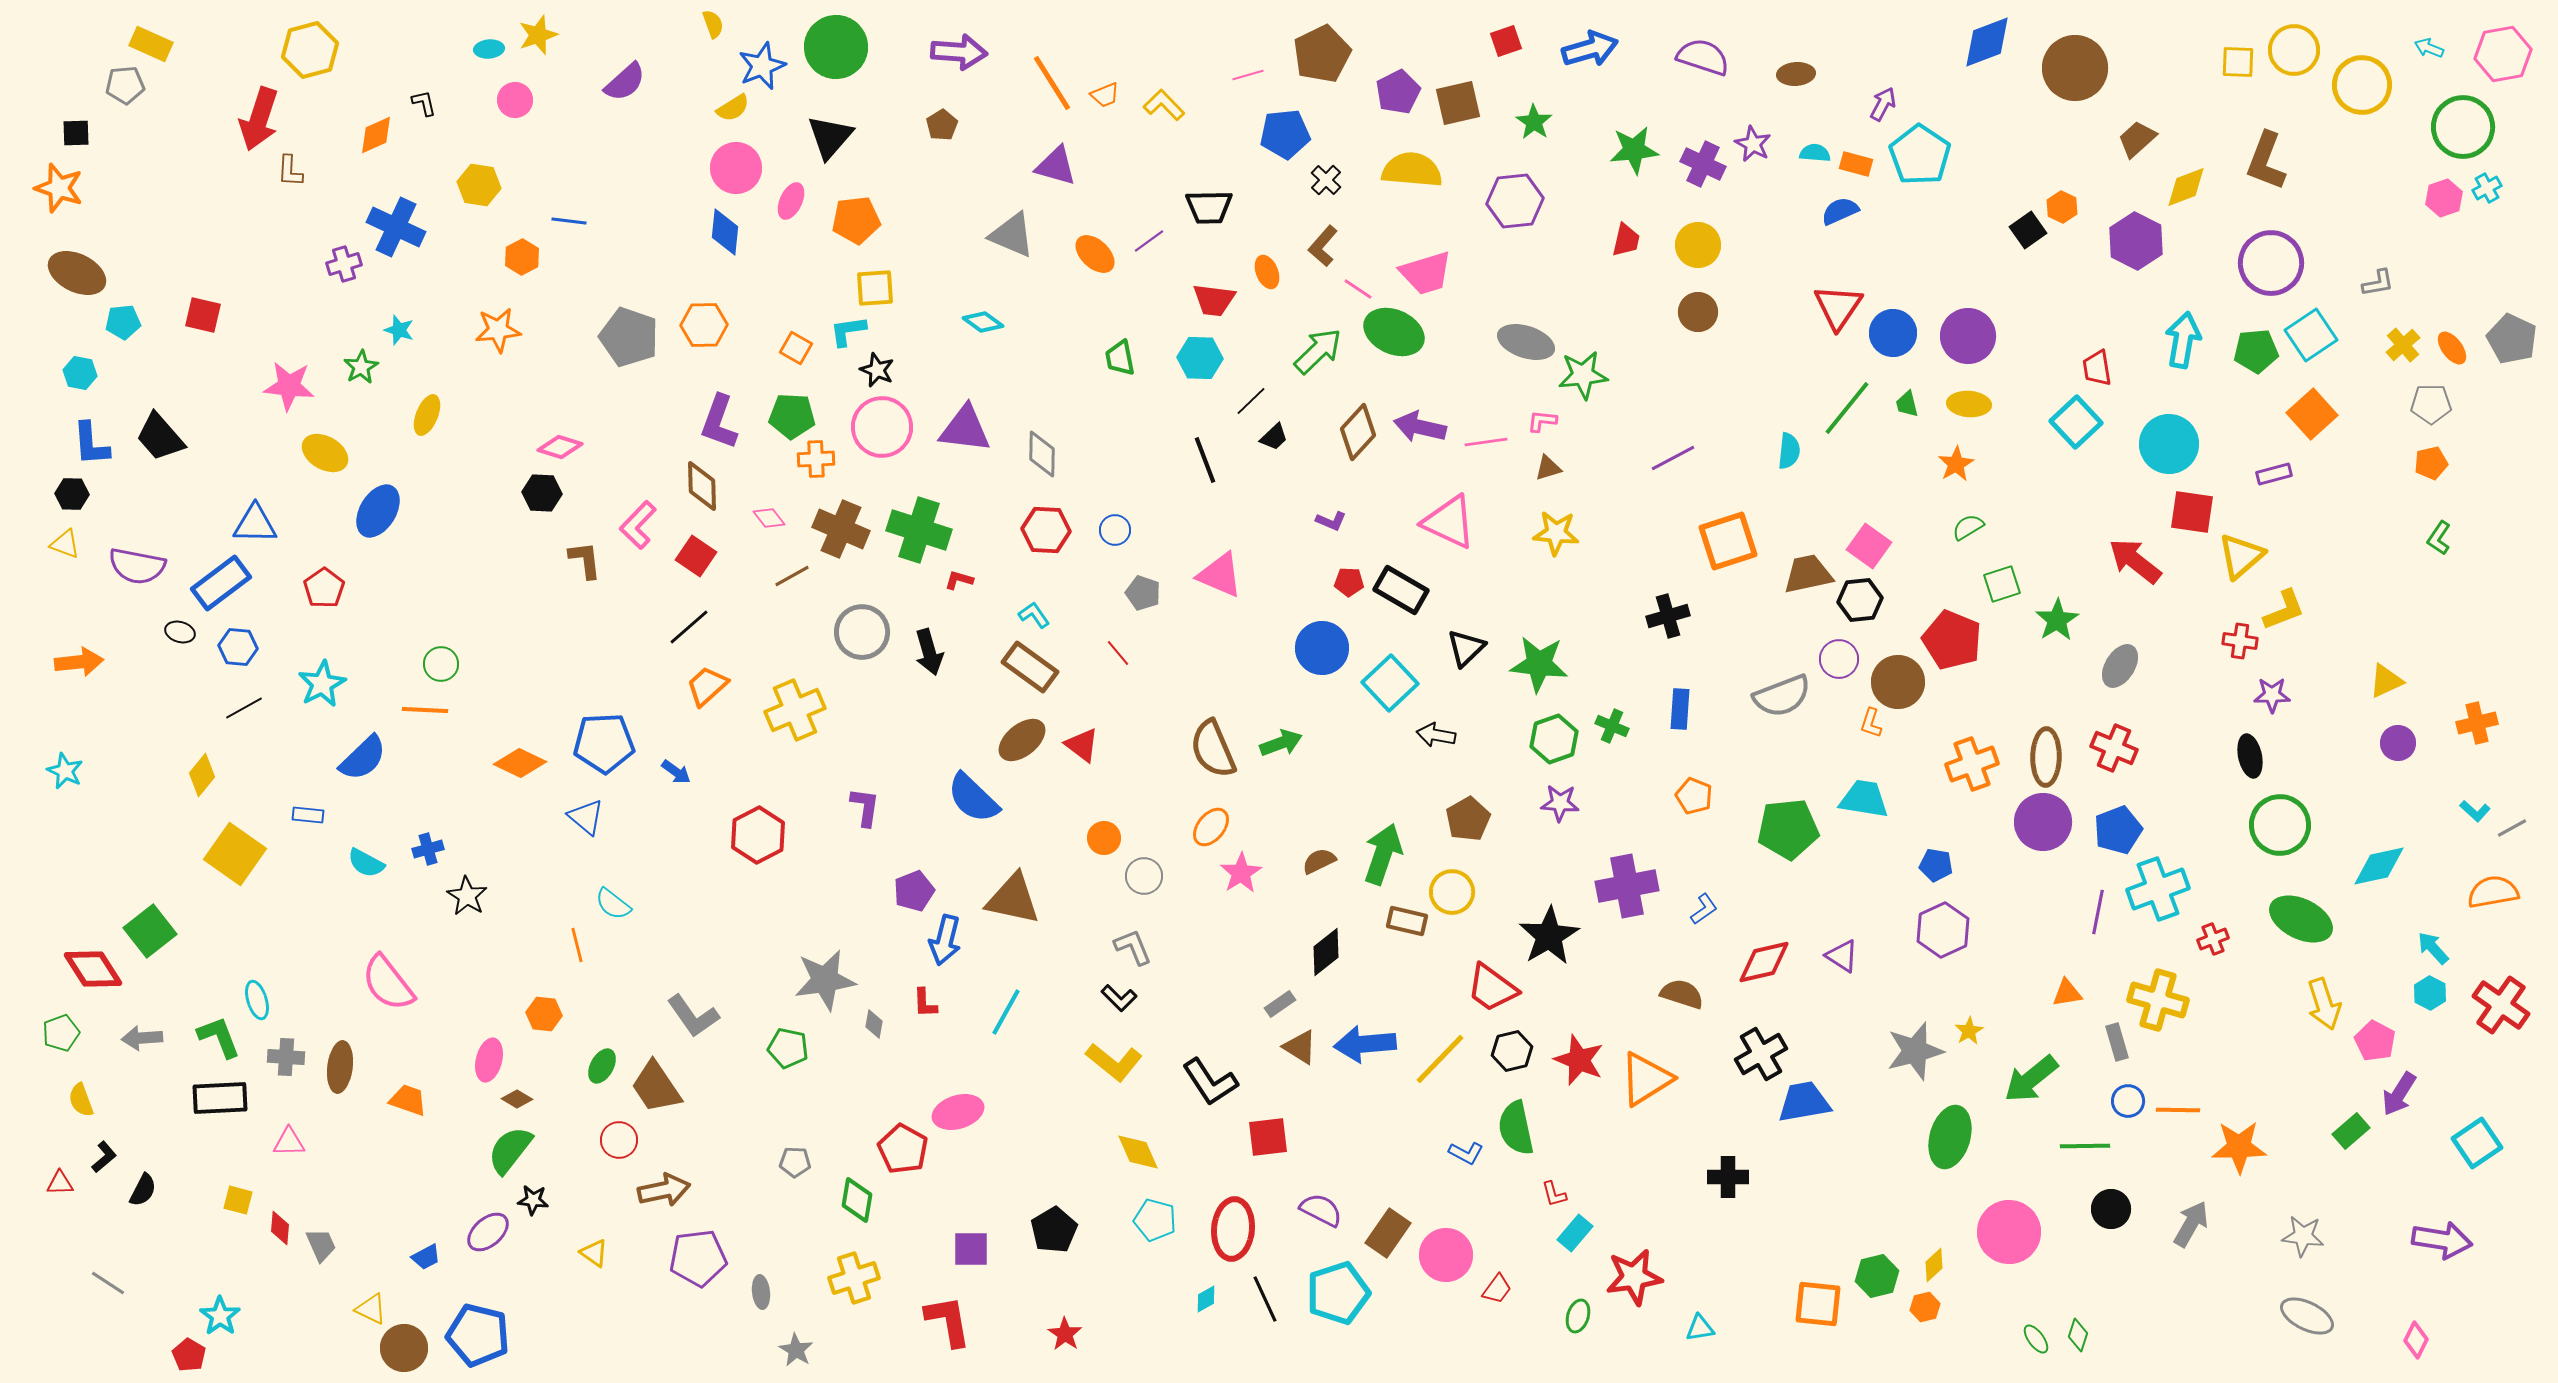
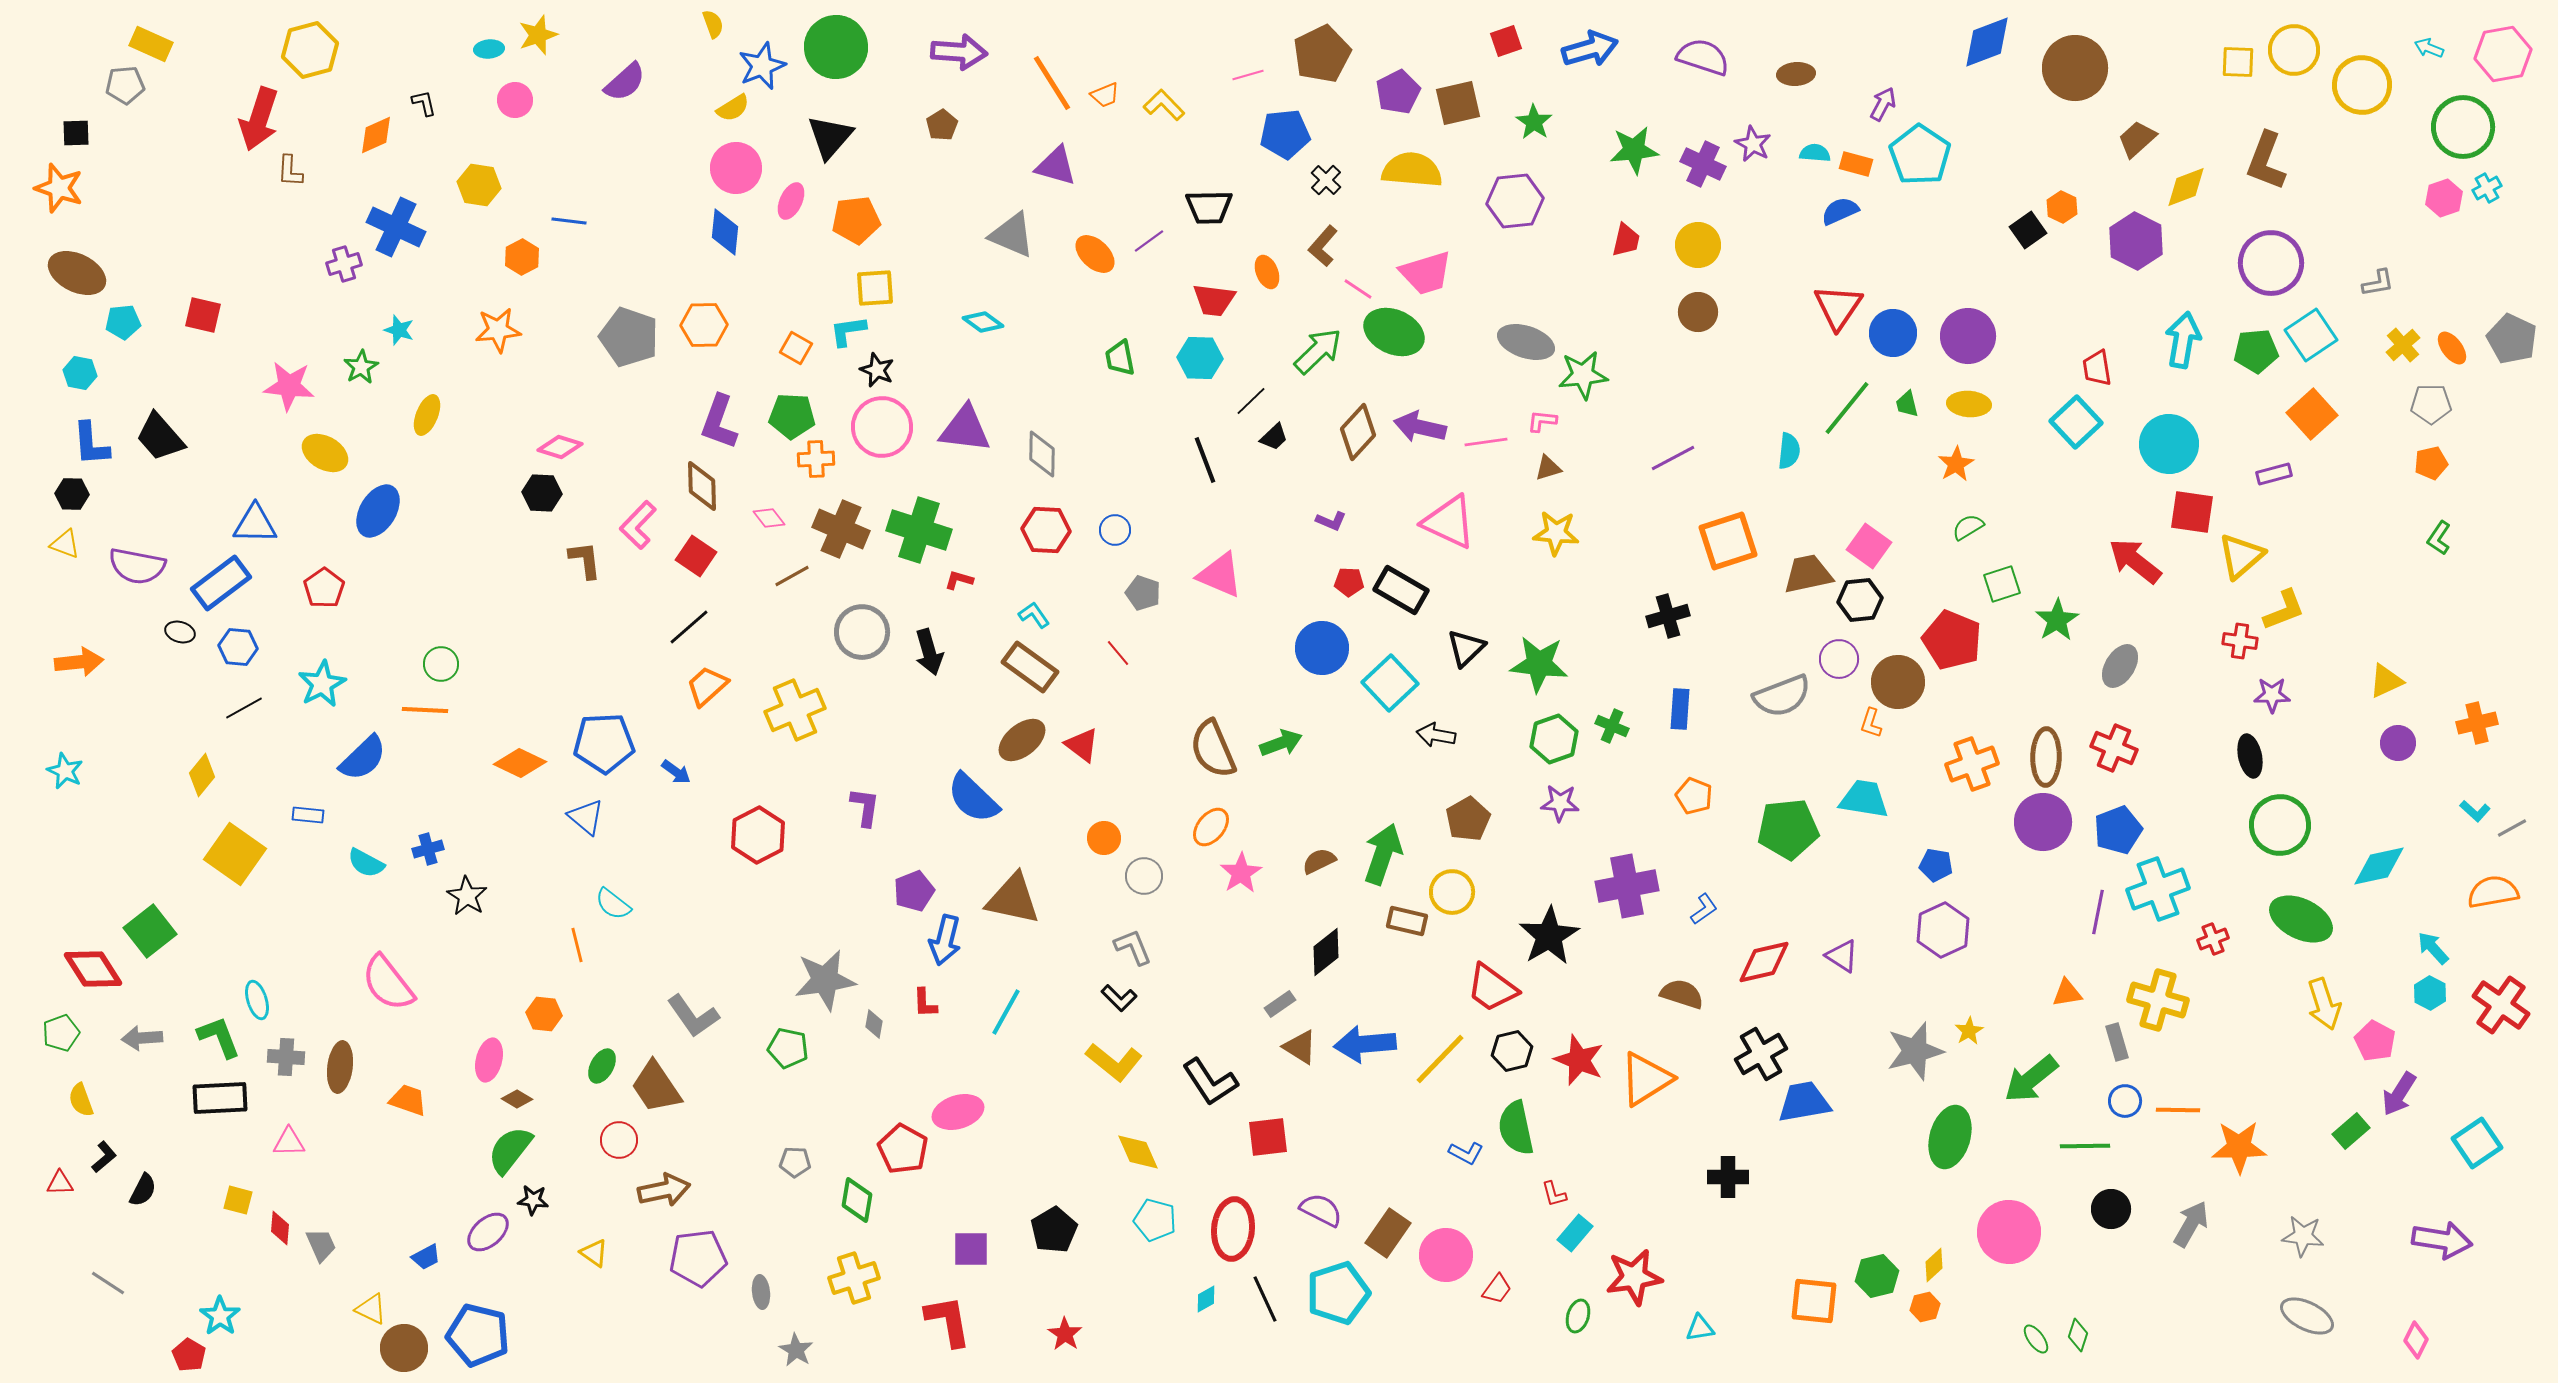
blue circle at (2128, 1101): moved 3 px left
orange square at (1818, 1304): moved 4 px left, 3 px up
